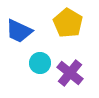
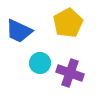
yellow pentagon: rotated 12 degrees clockwise
purple cross: rotated 20 degrees counterclockwise
